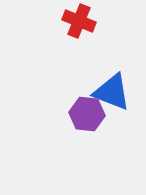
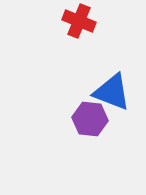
purple hexagon: moved 3 px right, 5 px down
